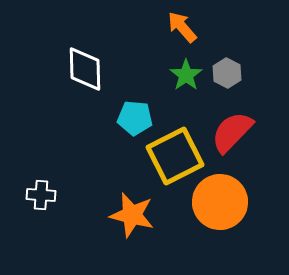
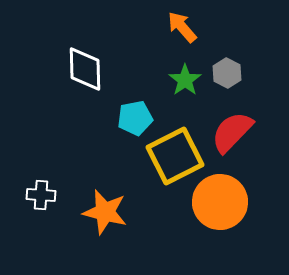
green star: moved 1 px left, 5 px down
cyan pentagon: rotated 16 degrees counterclockwise
orange star: moved 27 px left, 3 px up
